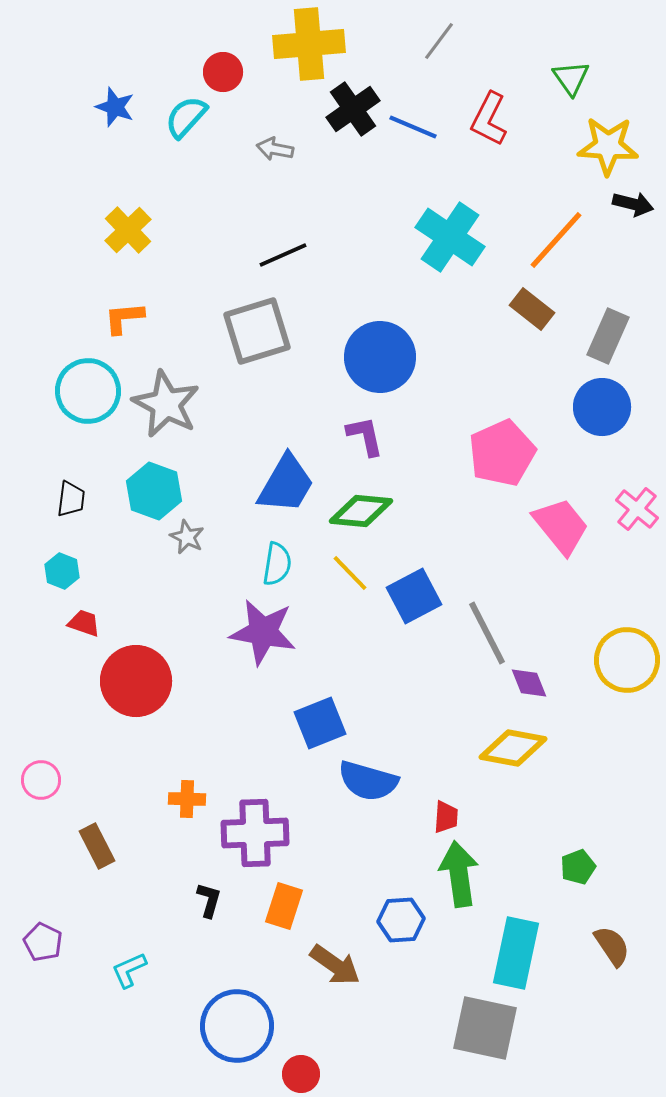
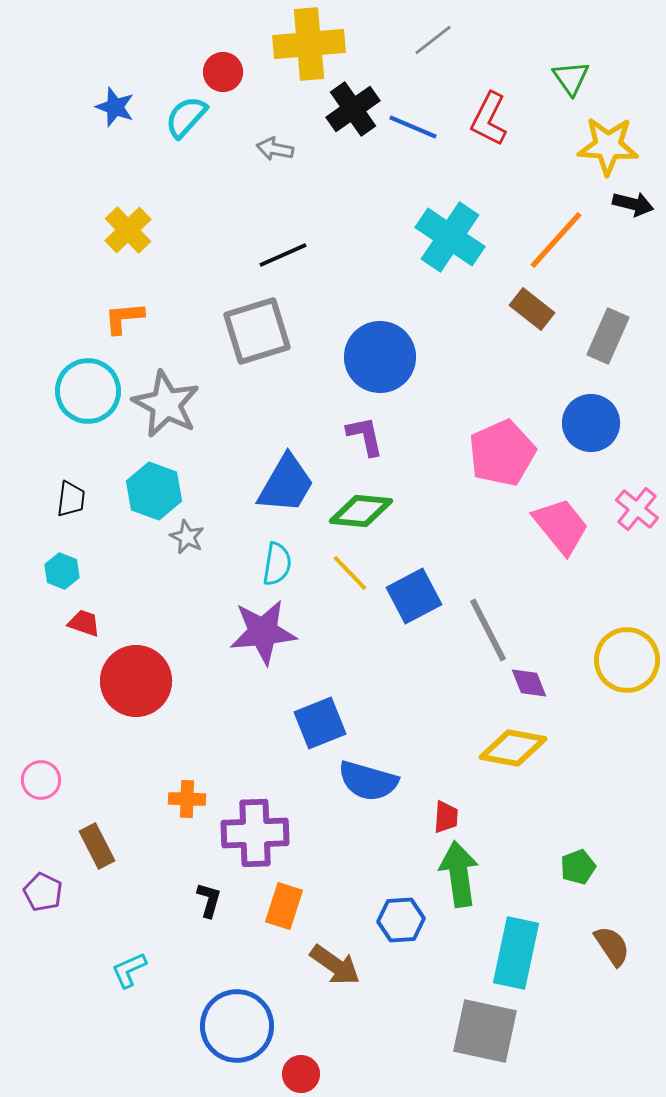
gray line at (439, 41): moved 6 px left, 1 px up; rotated 15 degrees clockwise
blue circle at (602, 407): moved 11 px left, 16 px down
purple star at (263, 632): rotated 16 degrees counterclockwise
gray line at (487, 633): moved 1 px right, 3 px up
purple pentagon at (43, 942): moved 50 px up
gray square at (485, 1028): moved 3 px down
